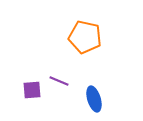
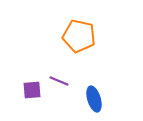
orange pentagon: moved 6 px left, 1 px up
